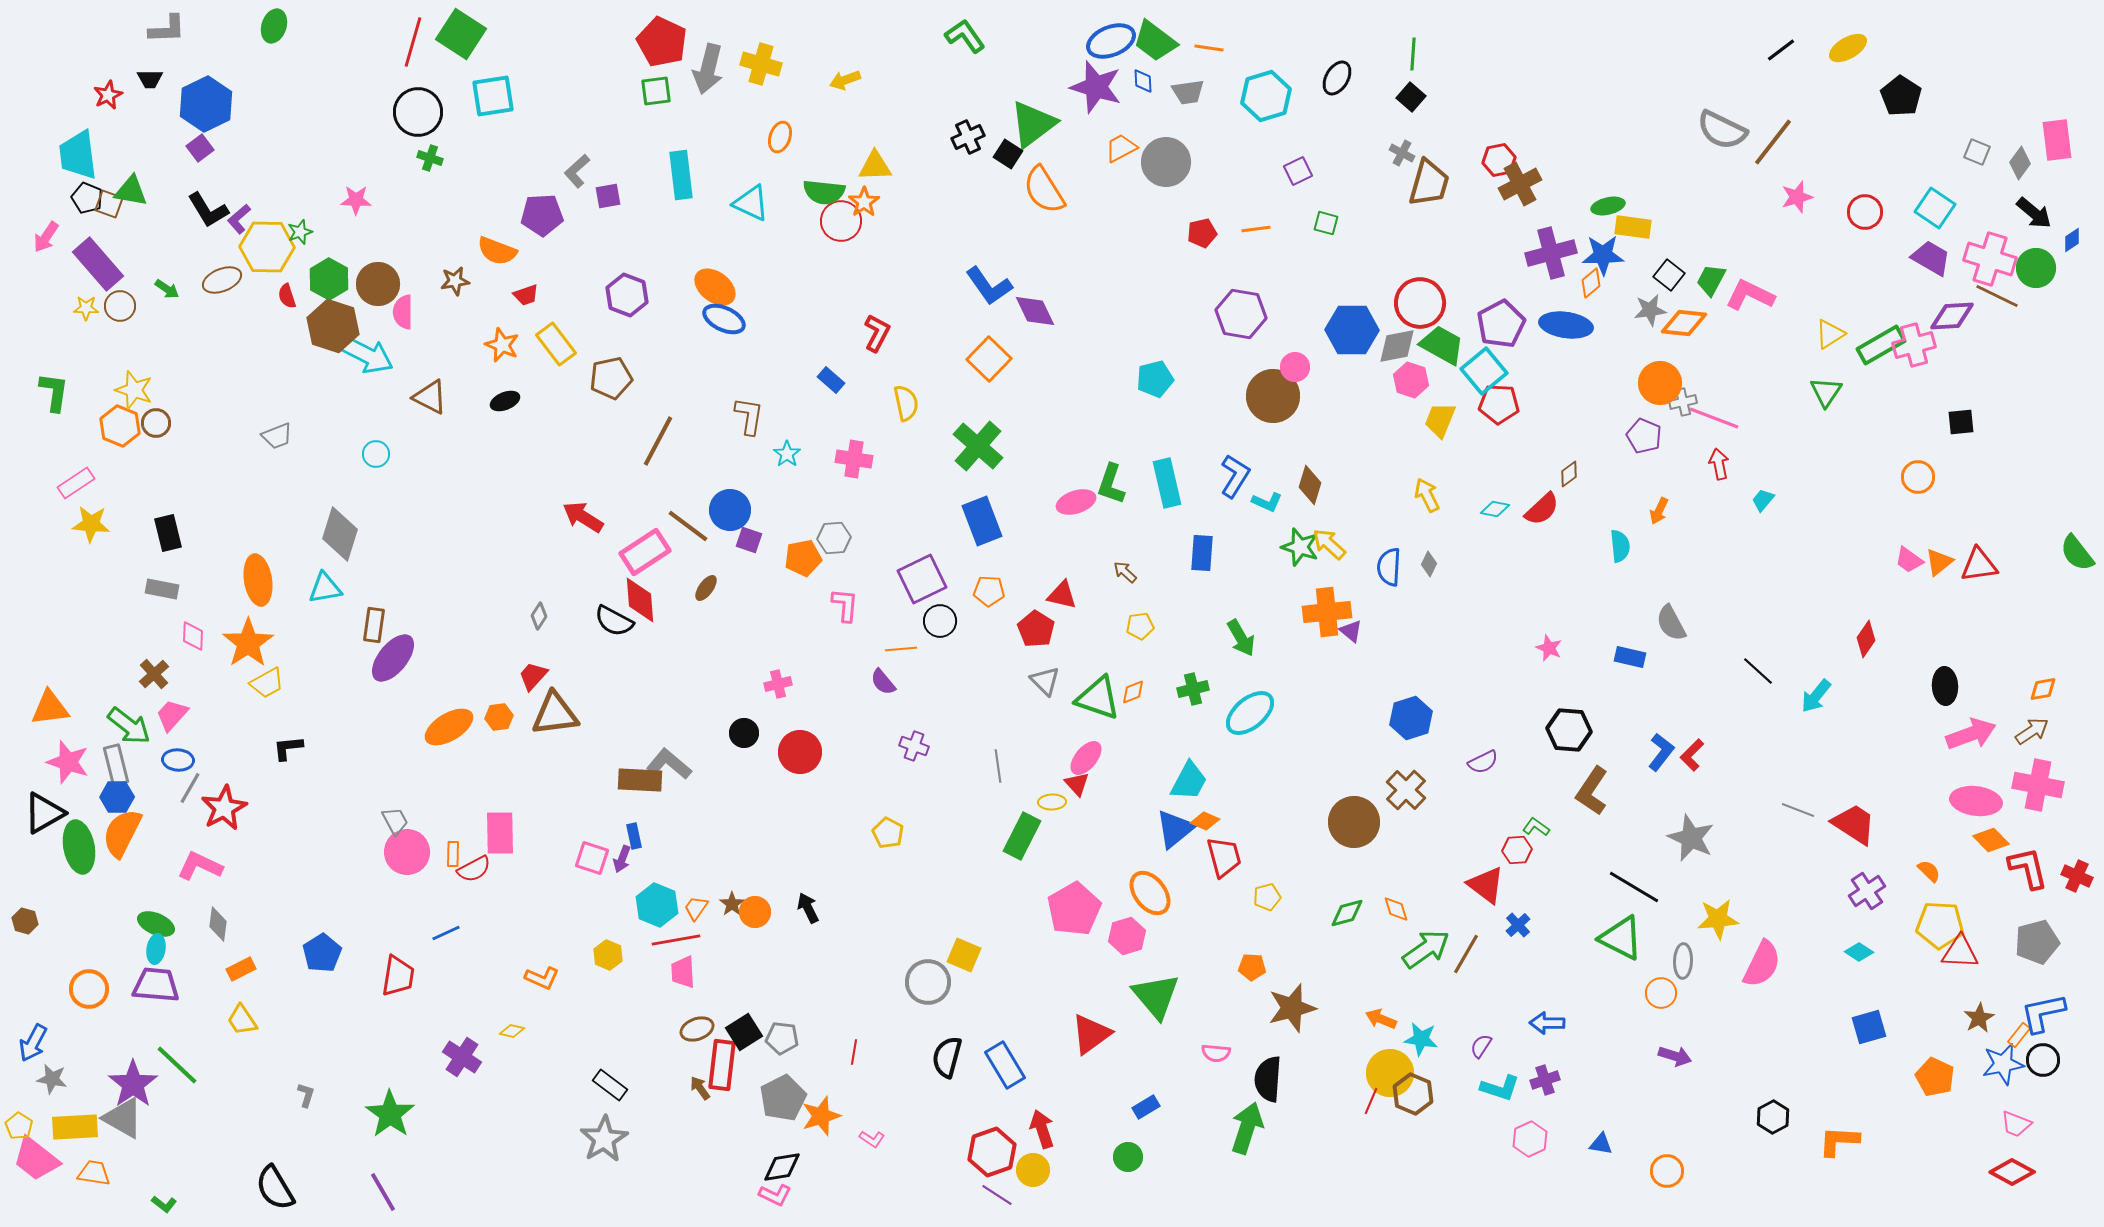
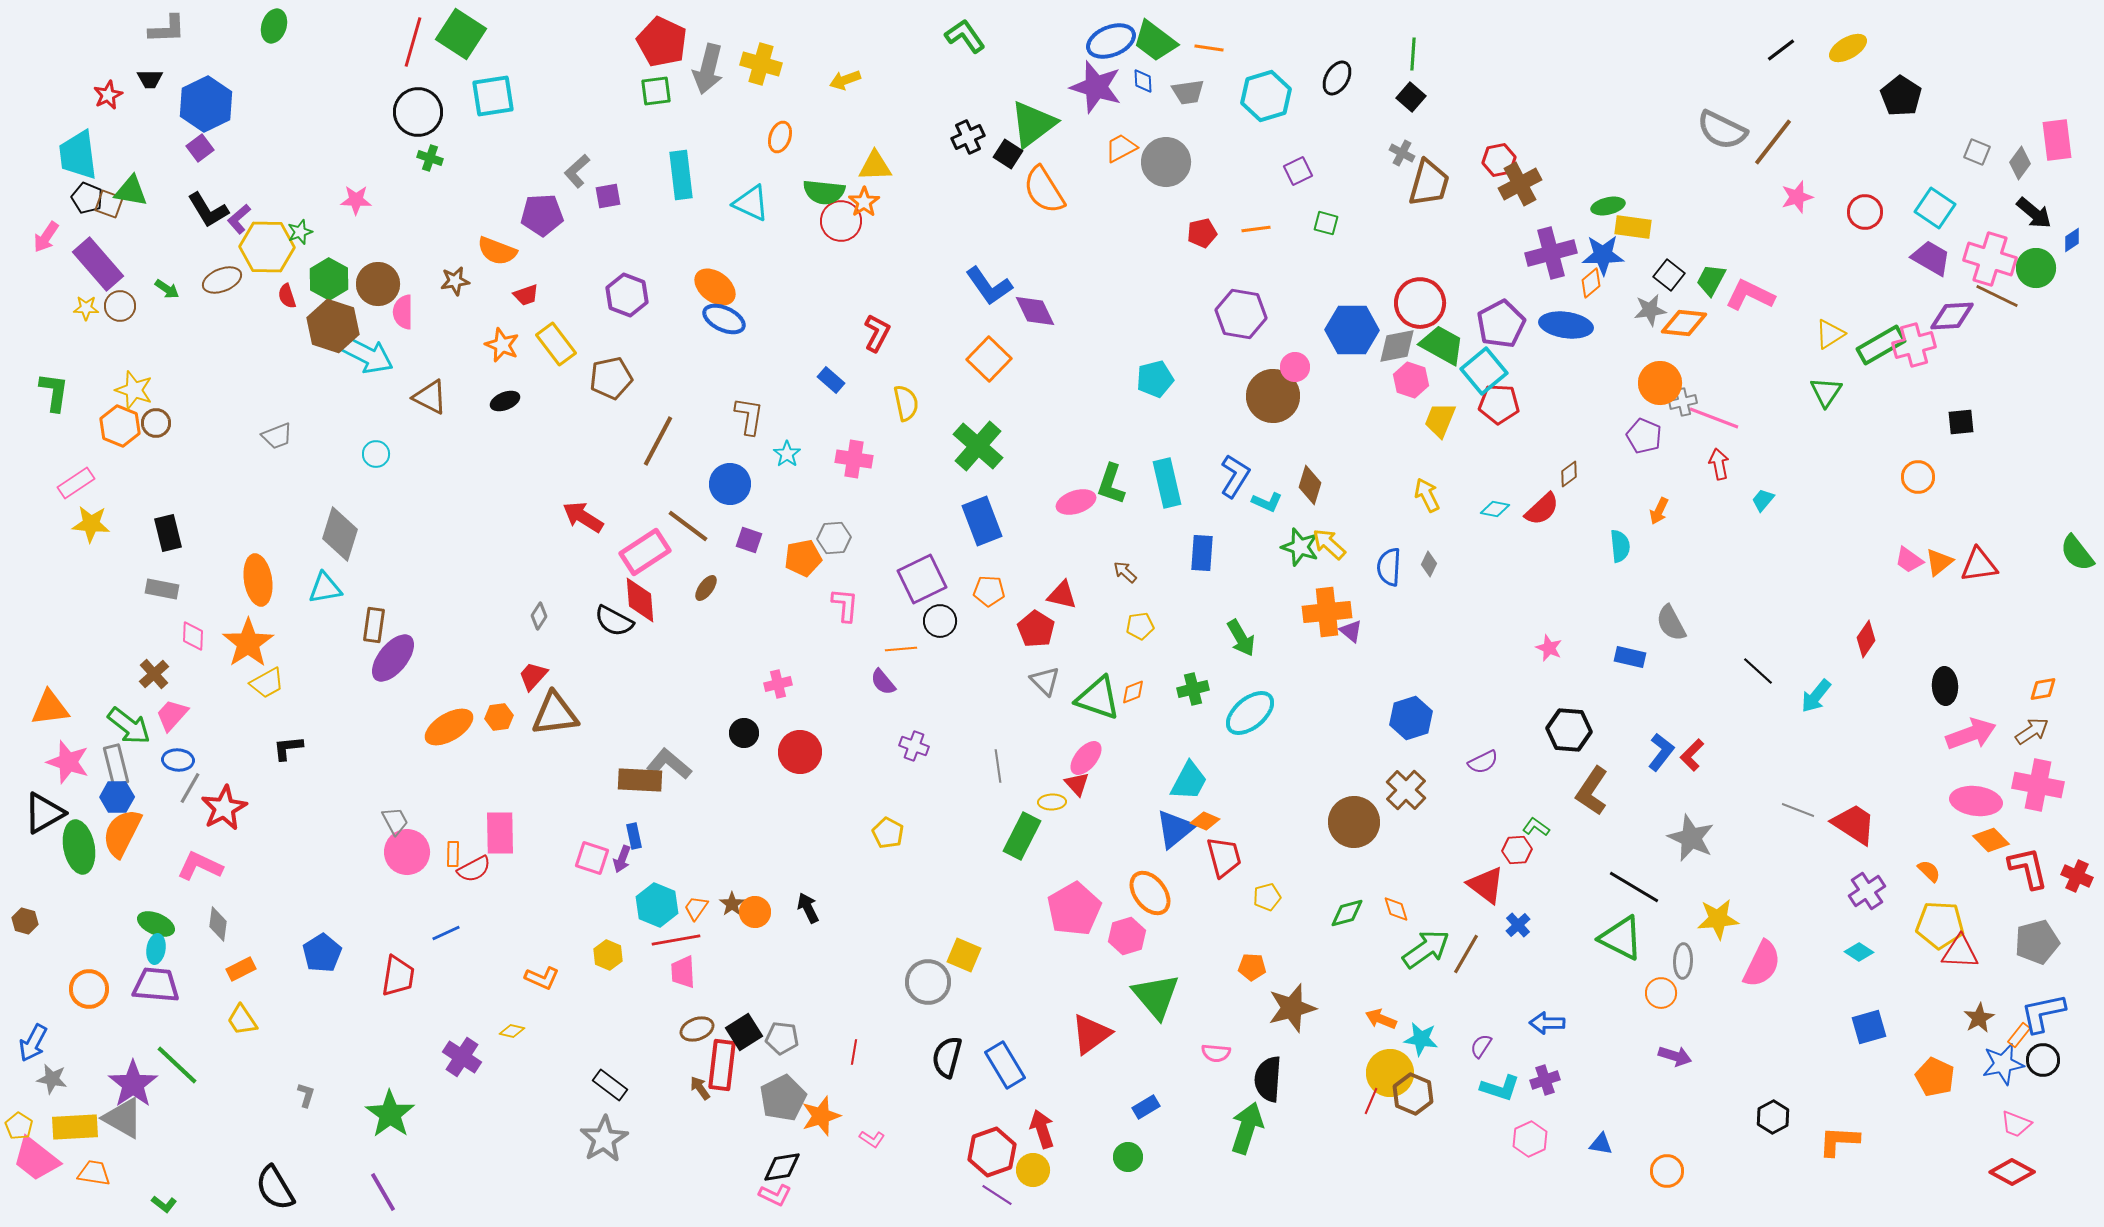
blue circle at (730, 510): moved 26 px up
